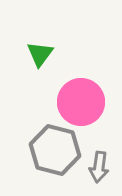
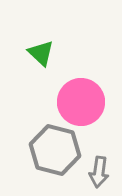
green triangle: moved 1 px right, 1 px up; rotated 24 degrees counterclockwise
gray arrow: moved 5 px down
